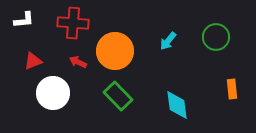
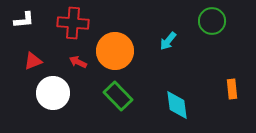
green circle: moved 4 px left, 16 px up
